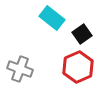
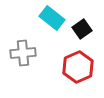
black square: moved 5 px up
gray cross: moved 3 px right, 16 px up; rotated 25 degrees counterclockwise
